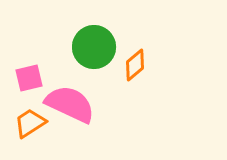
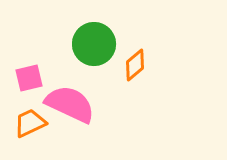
green circle: moved 3 px up
orange trapezoid: rotated 8 degrees clockwise
